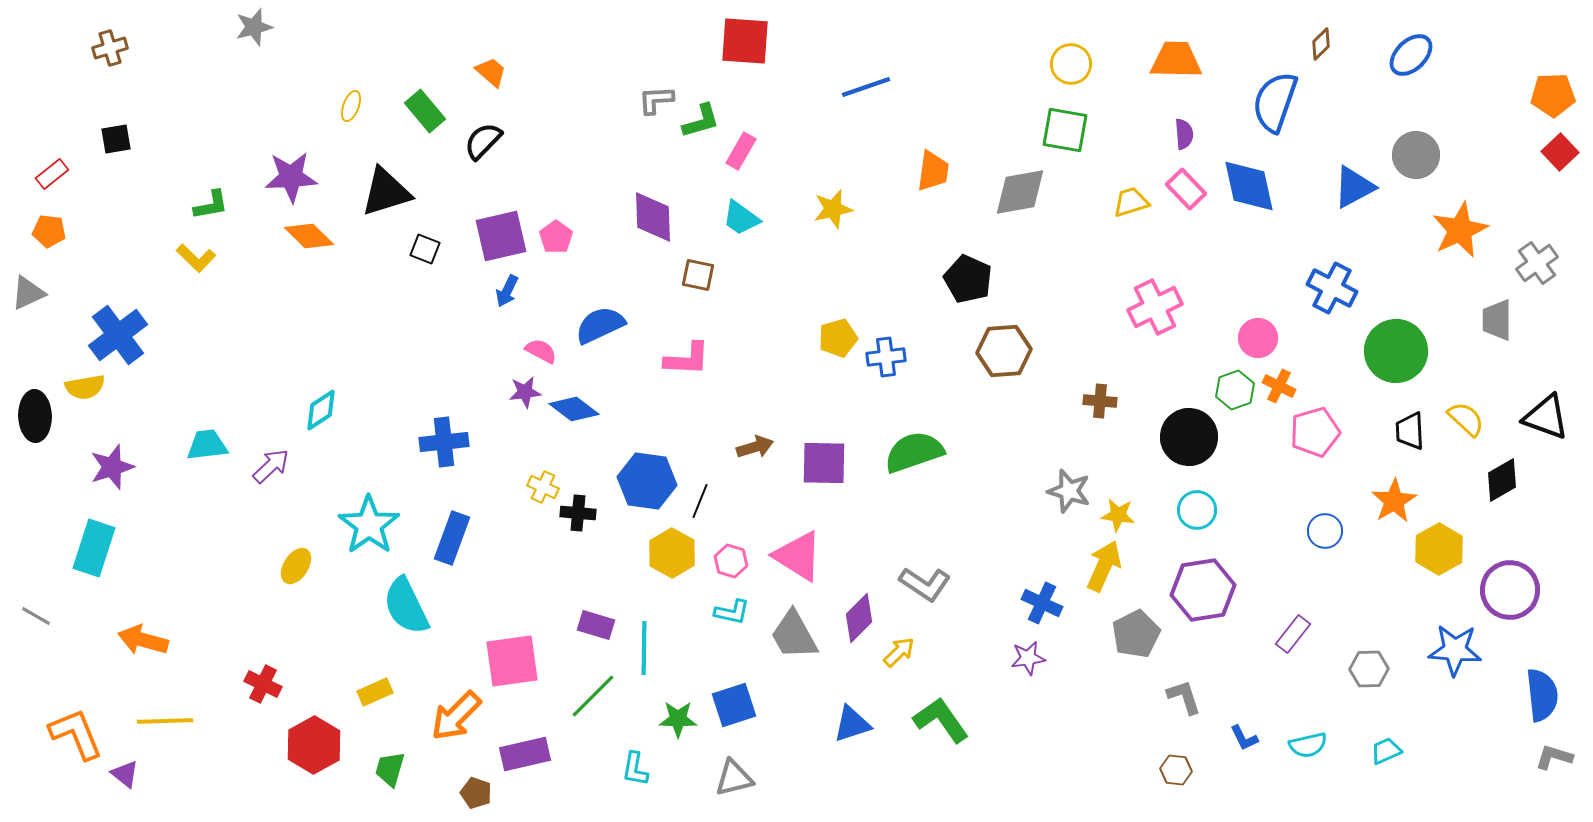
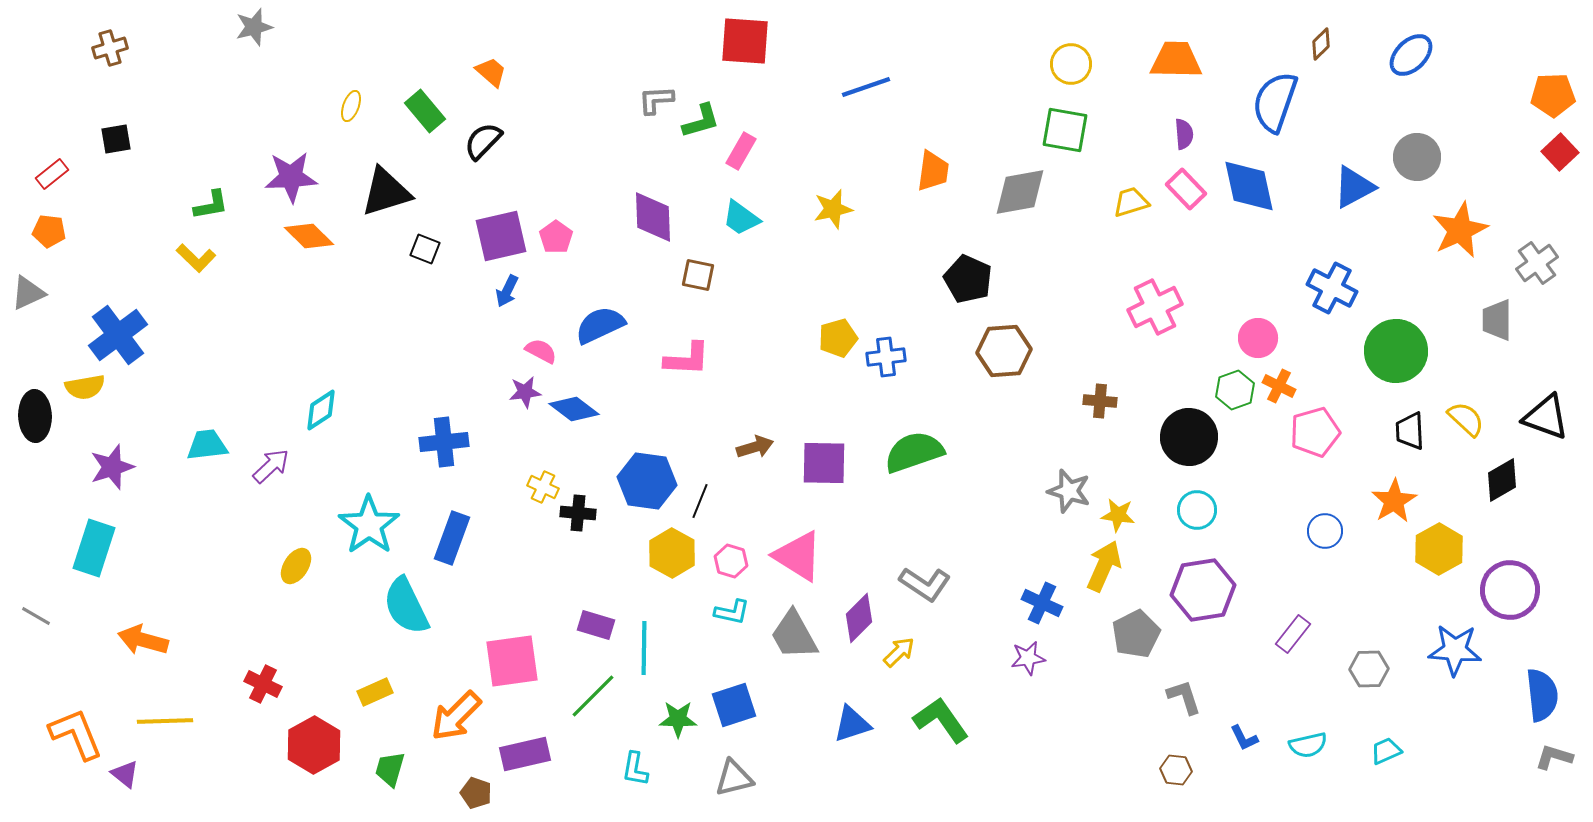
gray circle at (1416, 155): moved 1 px right, 2 px down
